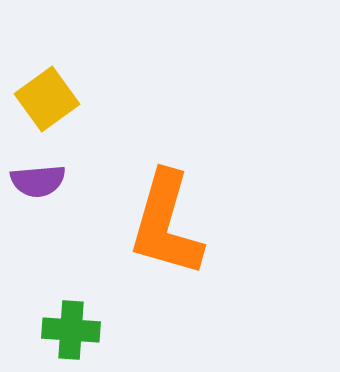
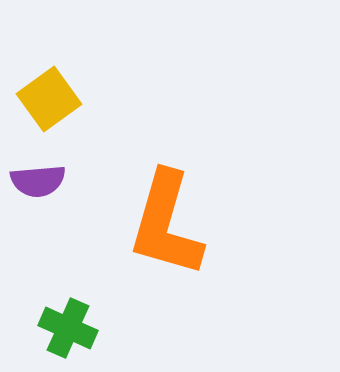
yellow square: moved 2 px right
green cross: moved 3 px left, 2 px up; rotated 20 degrees clockwise
